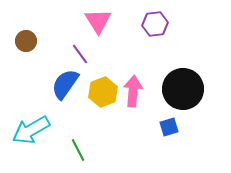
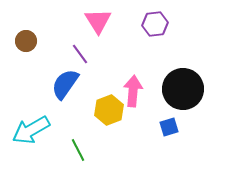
yellow hexagon: moved 6 px right, 18 px down
